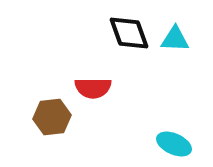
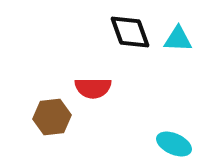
black diamond: moved 1 px right, 1 px up
cyan triangle: moved 3 px right
